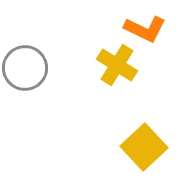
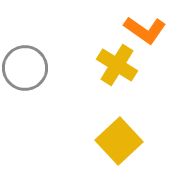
orange L-shape: moved 1 px down; rotated 9 degrees clockwise
yellow square: moved 25 px left, 6 px up
